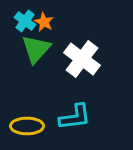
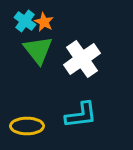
green triangle: moved 2 px right, 1 px down; rotated 20 degrees counterclockwise
white cross: rotated 18 degrees clockwise
cyan L-shape: moved 6 px right, 2 px up
